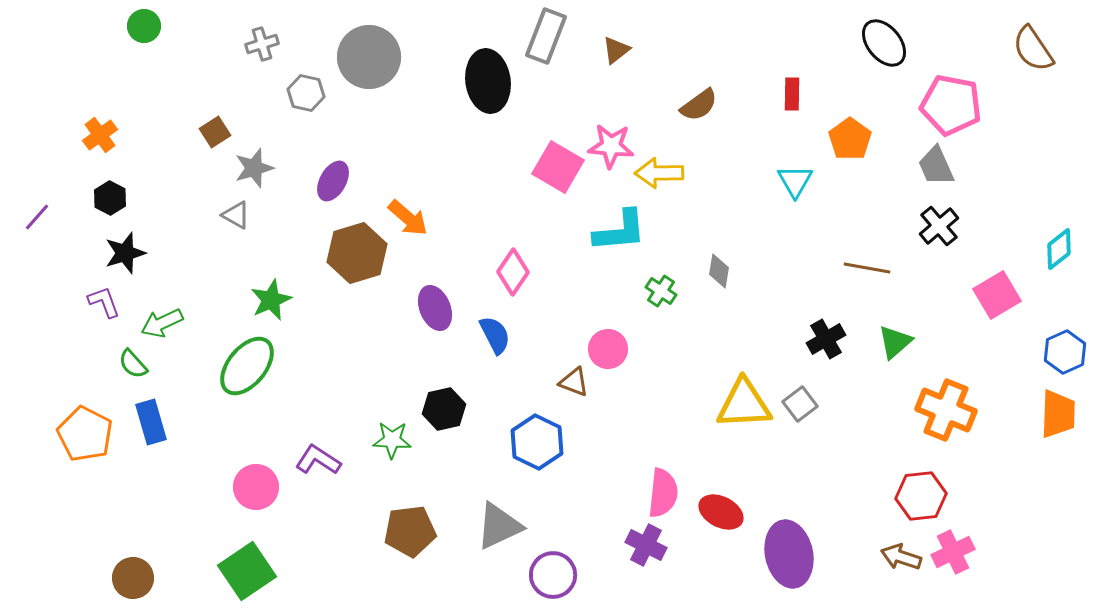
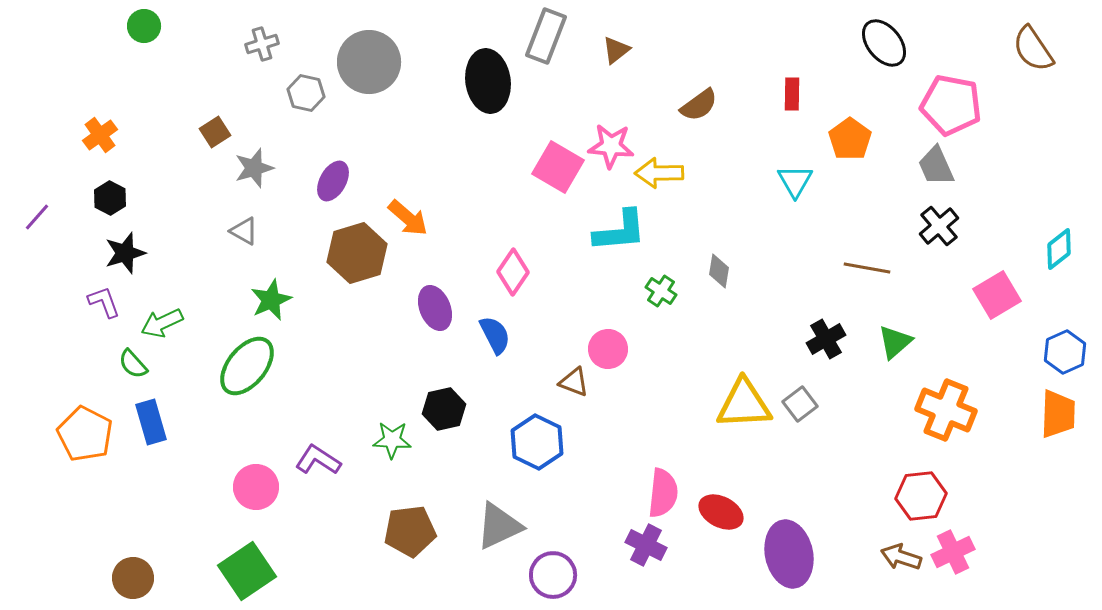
gray circle at (369, 57): moved 5 px down
gray triangle at (236, 215): moved 8 px right, 16 px down
